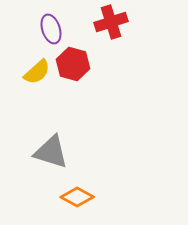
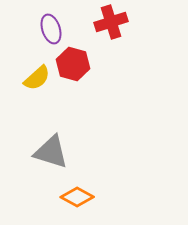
yellow semicircle: moved 6 px down
